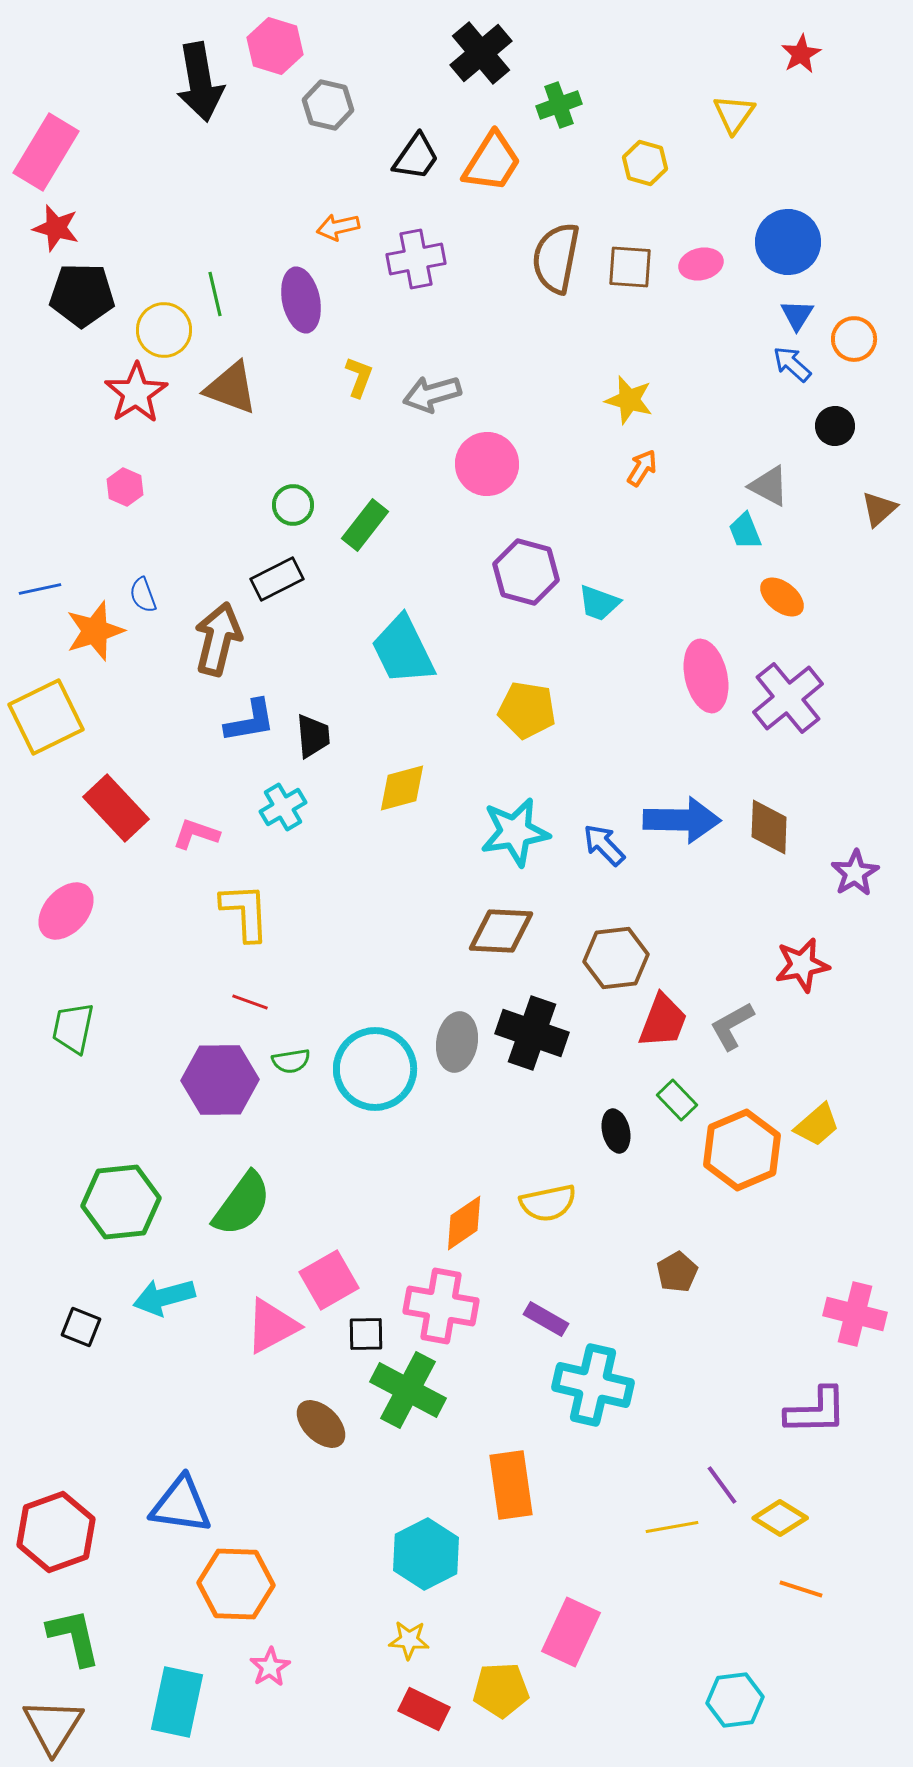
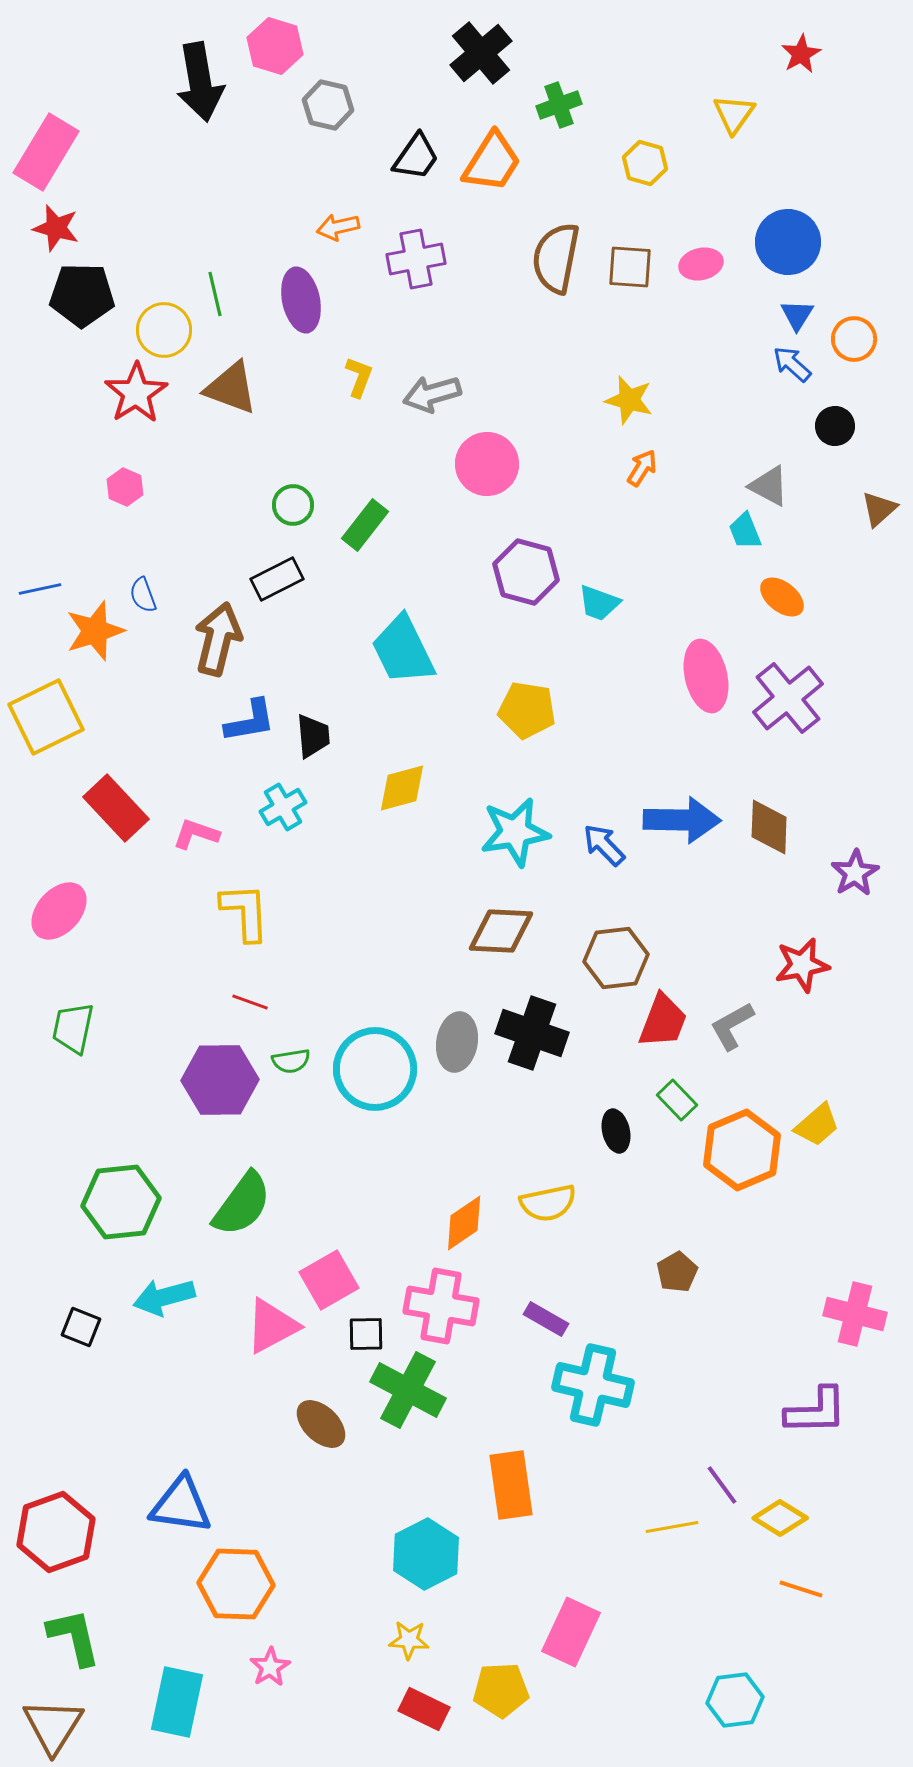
pink ellipse at (66, 911): moved 7 px left
